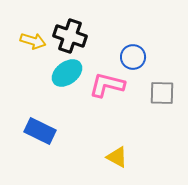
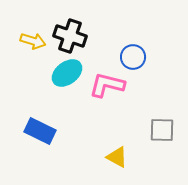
gray square: moved 37 px down
